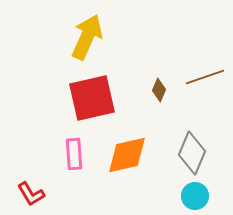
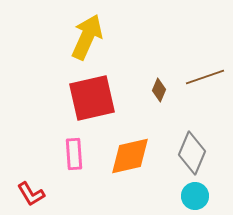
orange diamond: moved 3 px right, 1 px down
